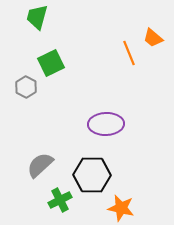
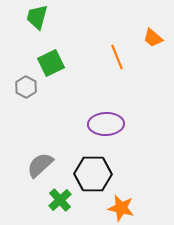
orange line: moved 12 px left, 4 px down
black hexagon: moved 1 px right, 1 px up
green cross: rotated 15 degrees counterclockwise
